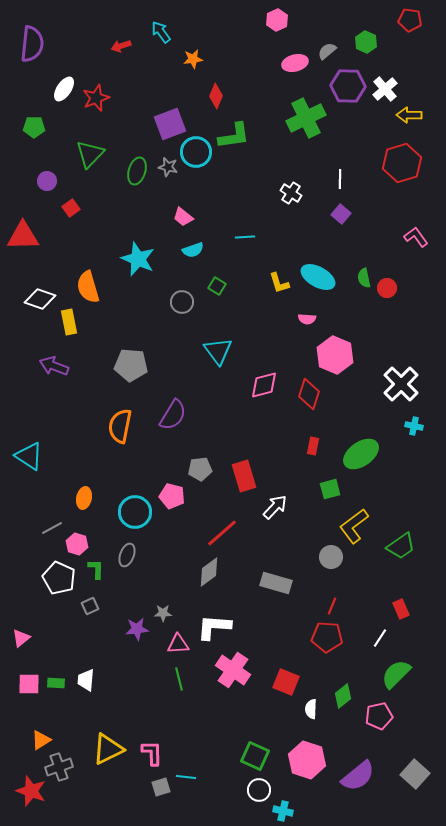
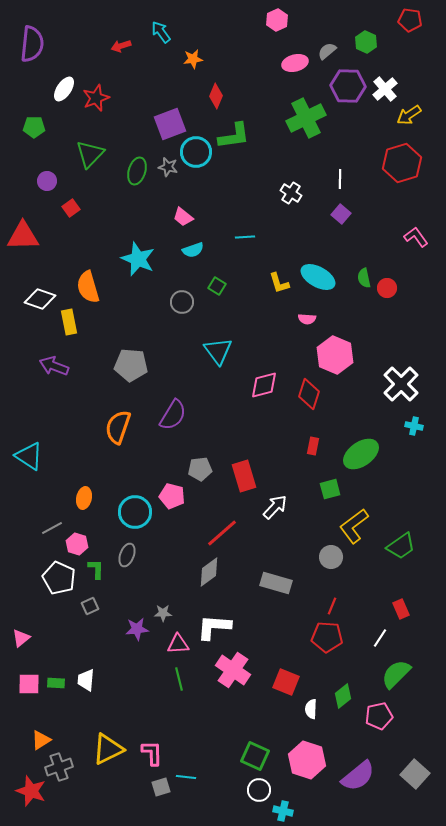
yellow arrow at (409, 115): rotated 35 degrees counterclockwise
orange semicircle at (120, 426): moved 2 px left, 1 px down; rotated 8 degrees clockwise
